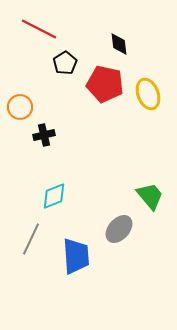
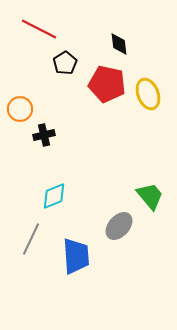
red pentagon: moved 2 px right
orange circle: moved 2 px down
gray ellipse: moved 3 px up
